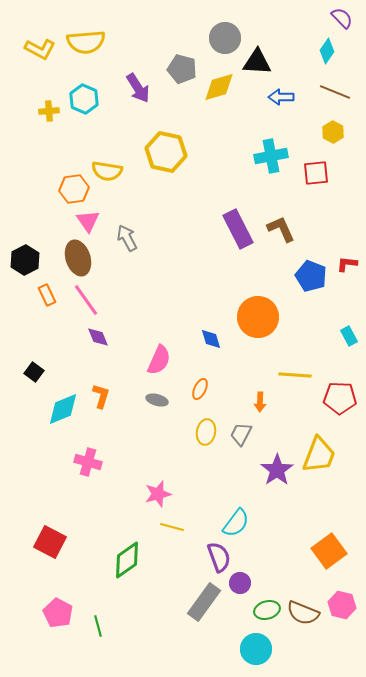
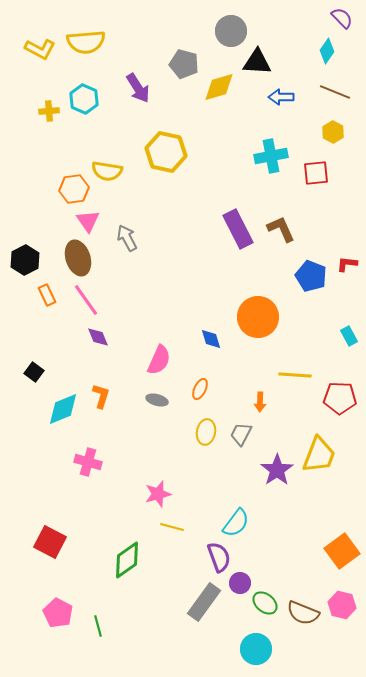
gray circle at (225, 38): moved 6 px right, 7 px up
gray pentagon at (182, 69): moved 2 px right, 5 px up
orange square at (329, 551): moved 13 px right
green ellipse at (267, 610): moved 2 px left, 7 px up; rotated 55 degrees clockwise
